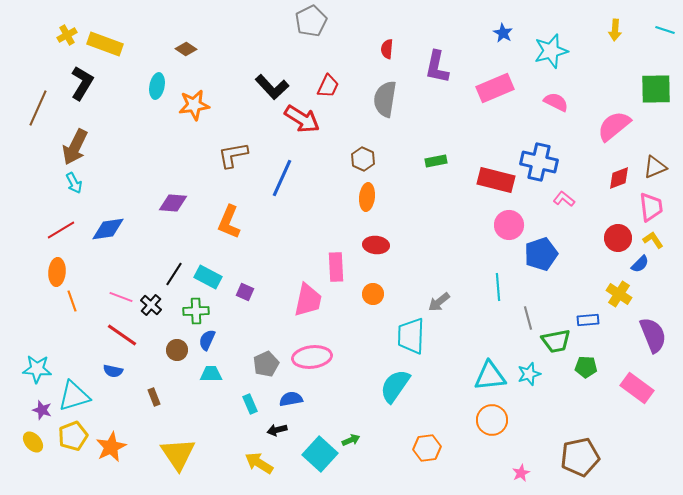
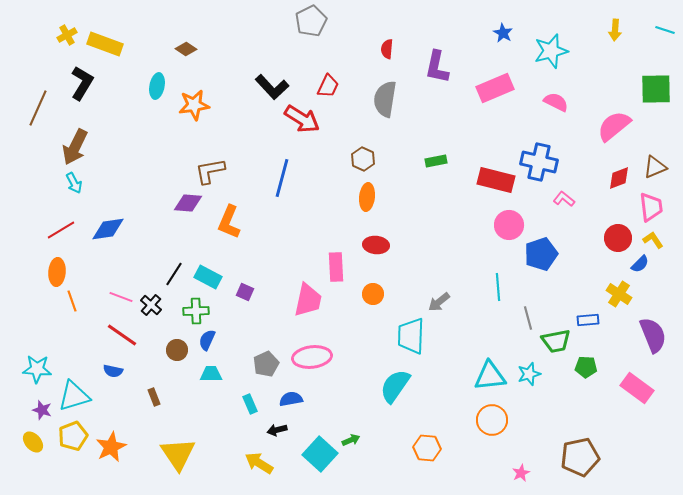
brown L-shape at (233, 155): moved 23 px left, 16 px down
blue line at (282, 178): rotated 9 degrees counterclockwise
purple diamond at (173, 203): moved 15 px right
orange hexagon at (427, 448): rotated 12 degrees clockwise
